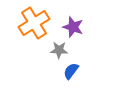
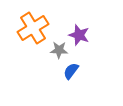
orange cross: moved 1 px left, 5 px down
purple star: moved 6 px right, 8 px down
